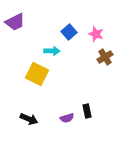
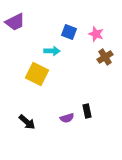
blue square: rotated 28 degrees counterclockwise
black arrow: moved 2 px left, 3 px down; rotated 18 degrees clockwise
